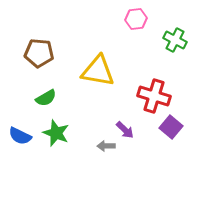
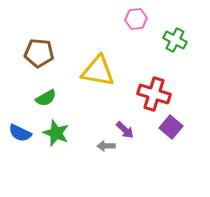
red cross: moved 2 px up
blue semicircle: moved 3 px up
